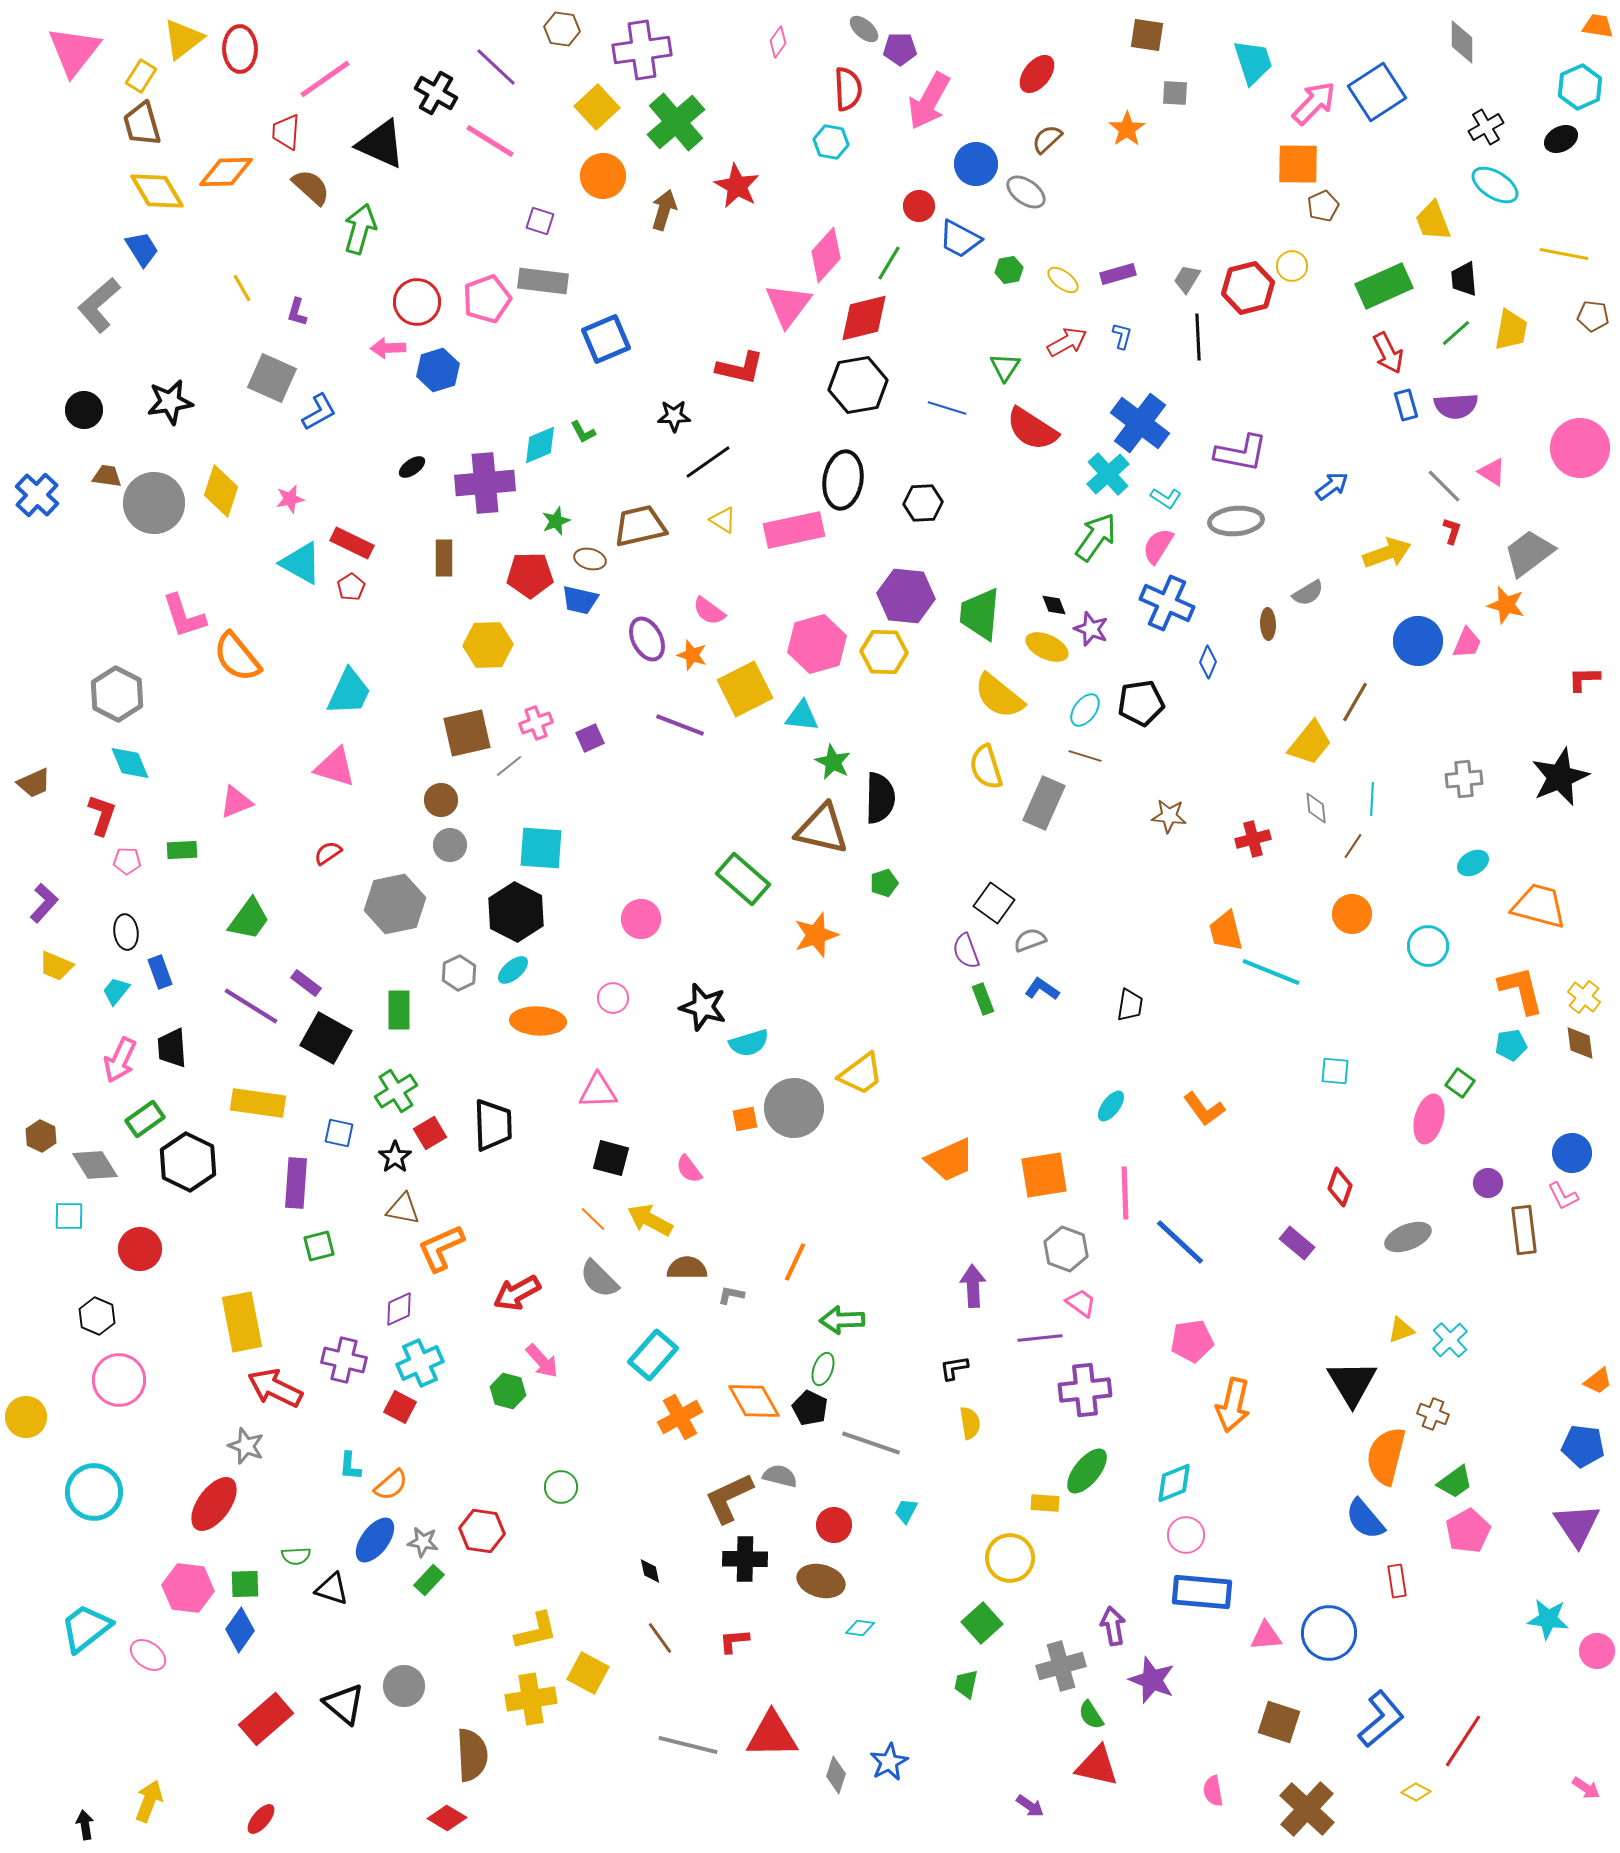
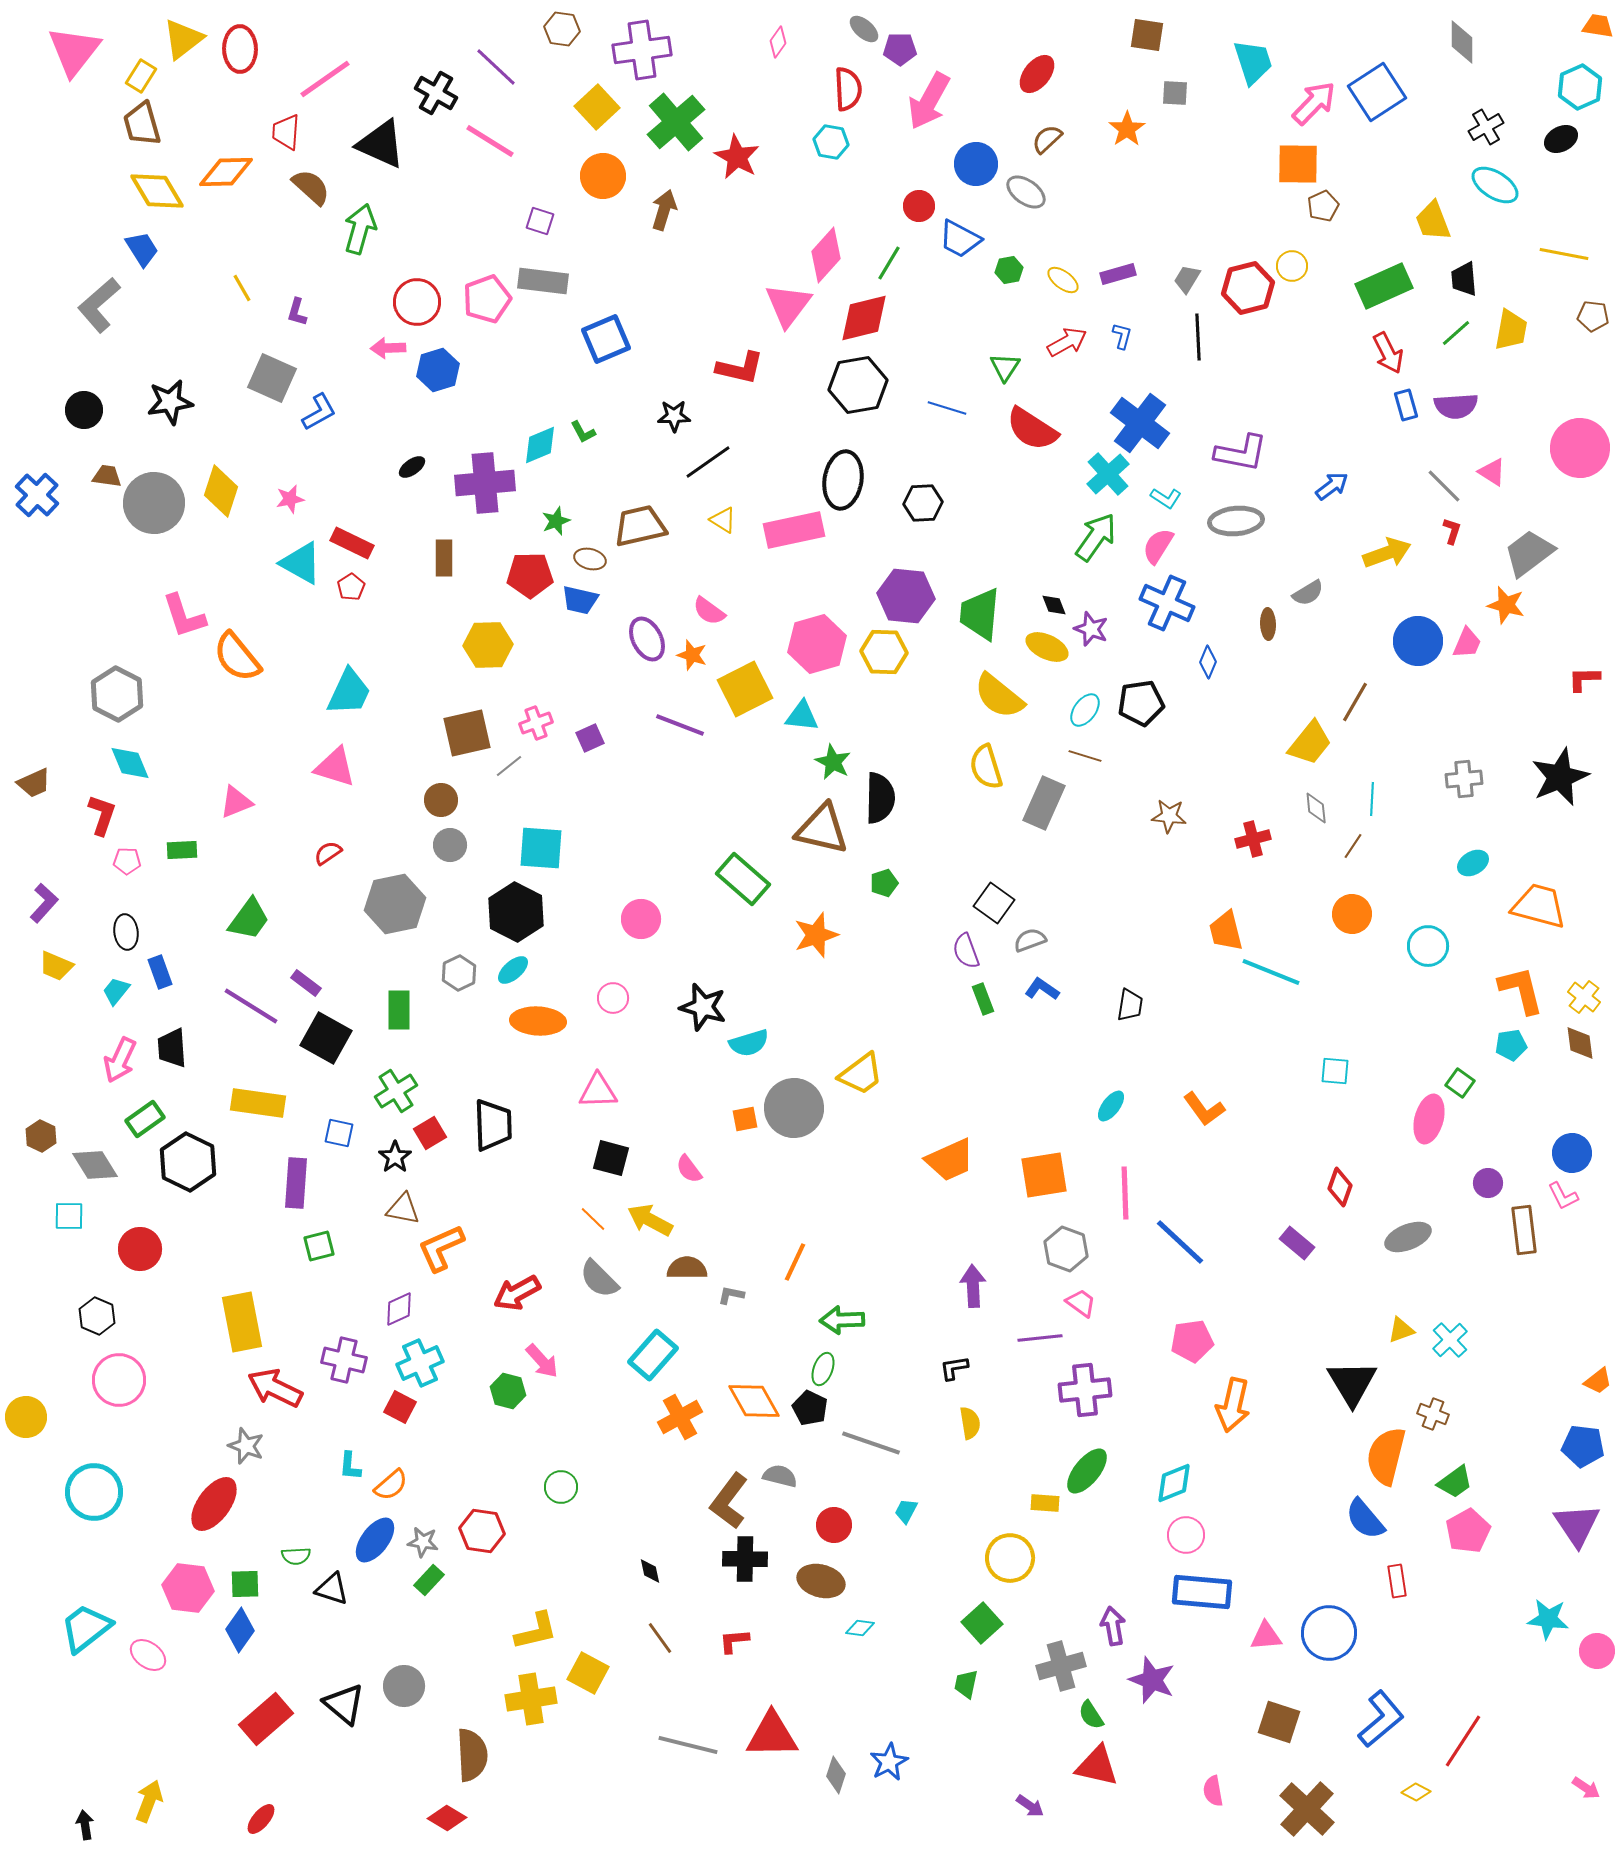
red star at (737, 186): moved 29 px up
brown L-shape at (729, 1498): moved 3 px down; rotated 28 degrees counterclockwise
